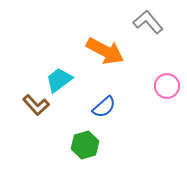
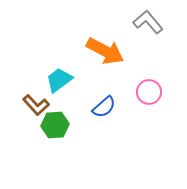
pink circle: moved 18 px left, 6 px down
green hexagon: moved 30 px left, 20 px up; rotated 12 degrees clockwise
